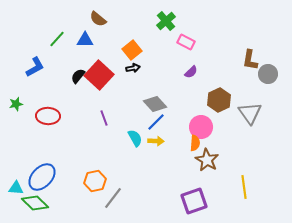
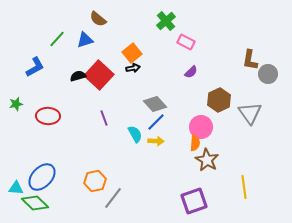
blue triangle: rotated 18 degrees counterclockwise
orange square: moved 3 px down
black semicircle: rotated 35 degrees clockwise
cyan semicircle: moved 4 px up
